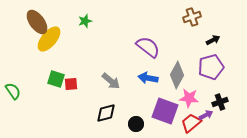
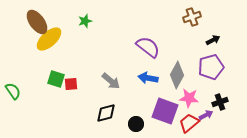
yellow ellipse: rotated 8 degrees clockwise
red trapezoid: moved 2 px left
